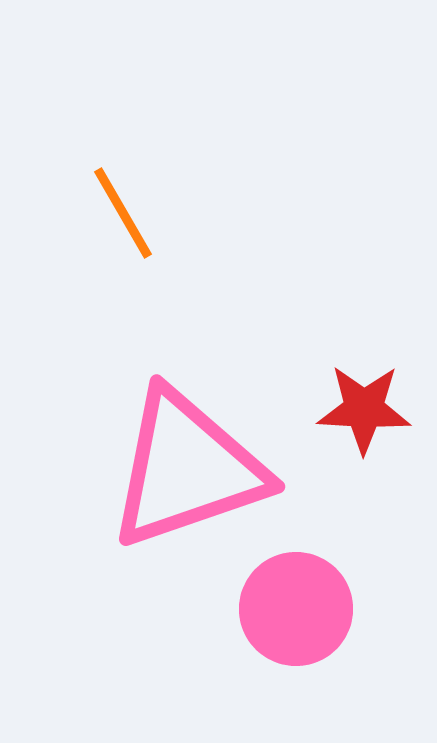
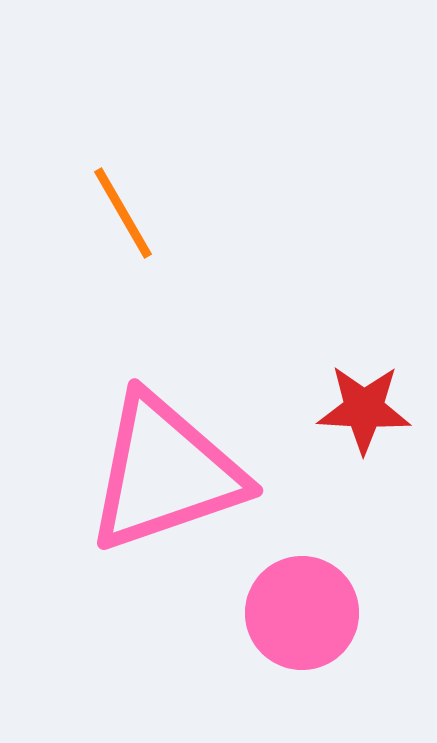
pink triangle: moved 22 px left, 4 px down
pink circle: moved 6 px right, 4 px down
